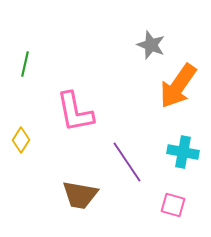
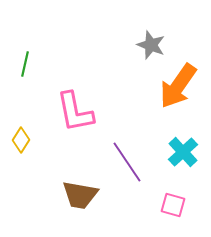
cyan cross: rotated 36 degrees clockwise
